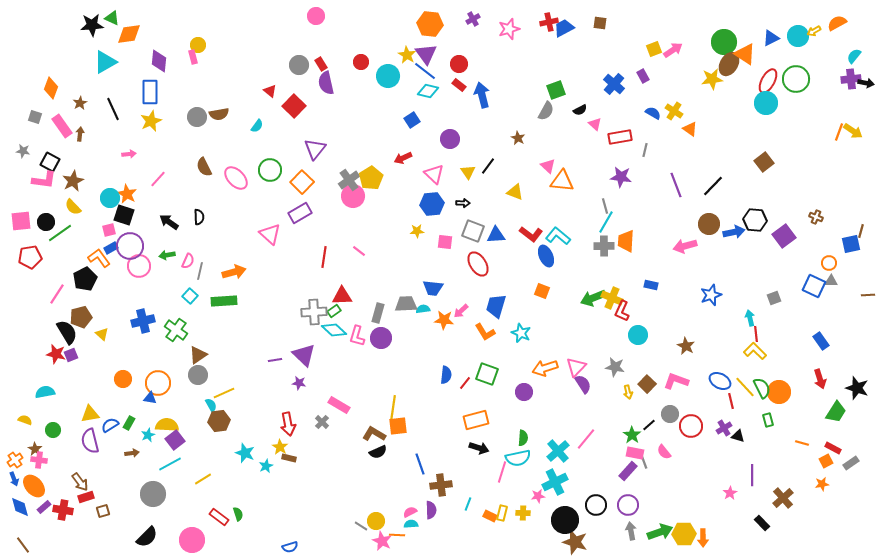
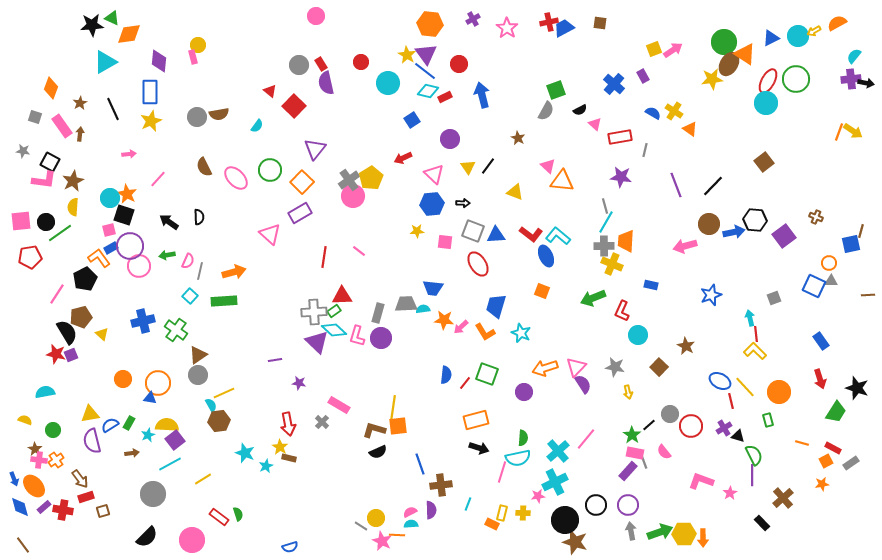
pink star at (509, 29): moved 2 px left, 1 px up; rotated 20 degrees counterclockwise
cyan circle at (388, 76): moved 7 px down
red rectangle at (459, 85): moved 14 px left, 12 px down; rotated 64 degrees counterclockwise
yellow triangle at (468, 172): moved 5 px up
yellow semicircle at (73, 207): rotated 48 degrees clockwise
yellow cross at (612, 298): moved 34 px up
pink arrow at (461, 311): moved 16 px down
purple triangle at (304, 355): moved 13 px right, 13 px up
pink L-shape at (676, 381): moved 25 px right, 100 px down
brown square at (647, 384): moved 12 px right, 17 px up
green semicircle at (762, 388): moved 8 px left, 67 px down
brown L-shape at (374, 434): moved 4 px up; rotated 15 degrees counterclockwise
purple semicircle at (90, 441): moved 2 px right
orange cross at (15, 460): moved 41 px right
brown arrow at (80, 482): moved 3 px up
orange rectangle at (490, 516): moved 2 px right, 8 px down
yellow circle at (376, 521): moved 3 px up
